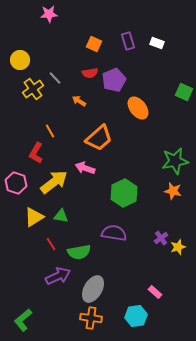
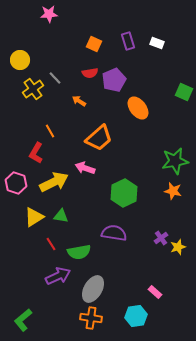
yellow arrow: rotated 12 degrees clockwise
